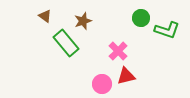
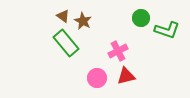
brown triangle: moved 18 px right
brown star: rotated 24 degrees counterclockwise
pink cross: rotated 18 degrees clockwise
pink circle: moved 5 px left, 6 px up
